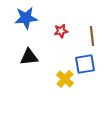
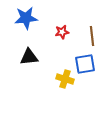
red star: moved 1 px right, 1 px down
yellow cross: rotated 24 degrees counterclockwise
